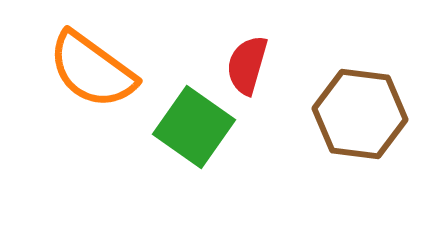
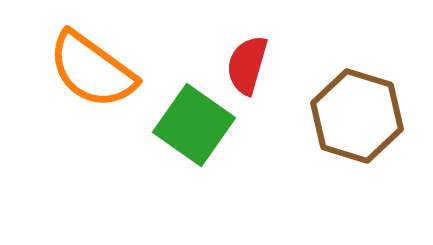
brown hexagon: moved 3 px left, 2 px down; rotated 10 degrees clockwise
green square: moved 2 px up
